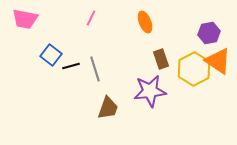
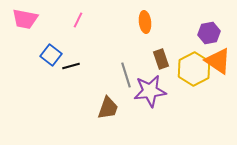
pink line: moved 13 px left, 2 px down
orange ellipse: rotated 15 degrees clockwise
gray line: moved 31 px right, 6 px down
